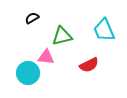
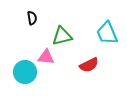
black semicircle: rotated 112 degrees clockwise
cyan trapezoid: moved 3 px right, 3 px down
cyan circle: moved 3 px left, 1 px up
